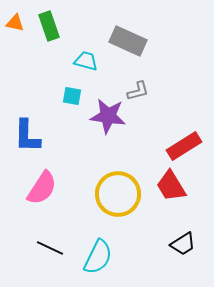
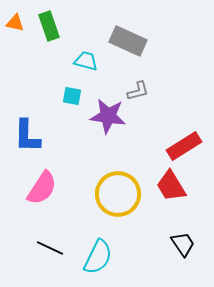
black trapezoid: rotated 92 degrees counterclockwise
